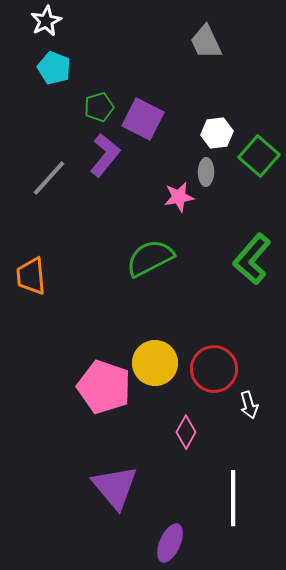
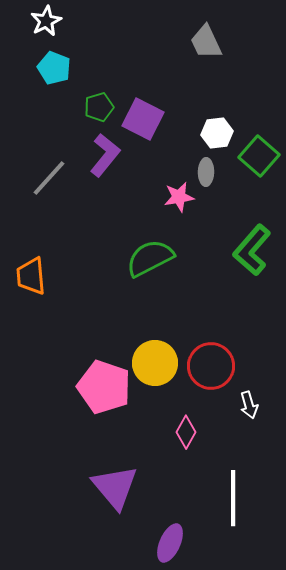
green L-shape: moved 9 px up
red circle: moved 3 px left, 3 px up
